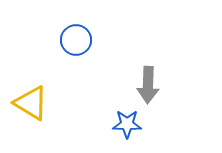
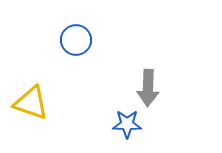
gray arrow: moved 3 px down
yellow triangle: rotated 12 degrees counterclockwise
